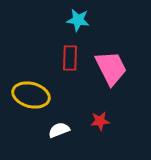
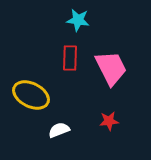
yellow ellipse: rotated 12 degrees clockwise
red star: moved 9 px right
